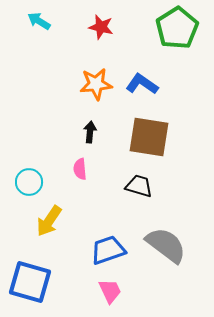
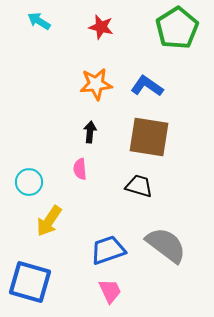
blue L-shape: moved 5 px right, 2 px down
